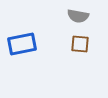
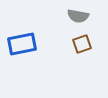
brown square: moved 2 px right; rotated 24 degrees counterclockwise
